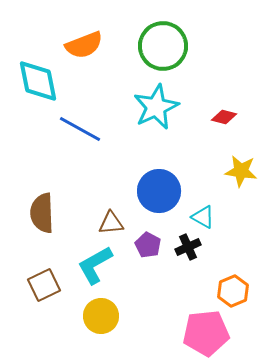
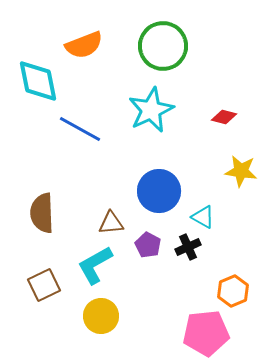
cyan star: moved 5 px left, 3 px down
